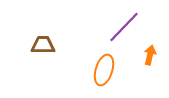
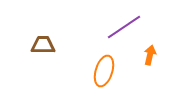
purple line: rotated 12 degrees clockwise
orange ellipse: moved 1 px down
